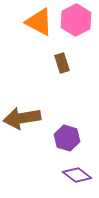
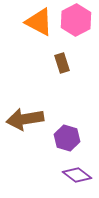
brown arrow: moved 3 px right, 1 px down
